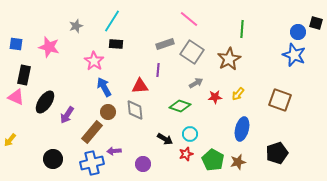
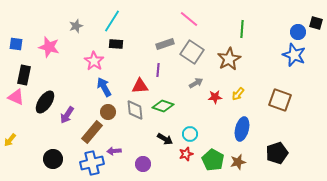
green diamond at (180, 106): moved 17 px left
